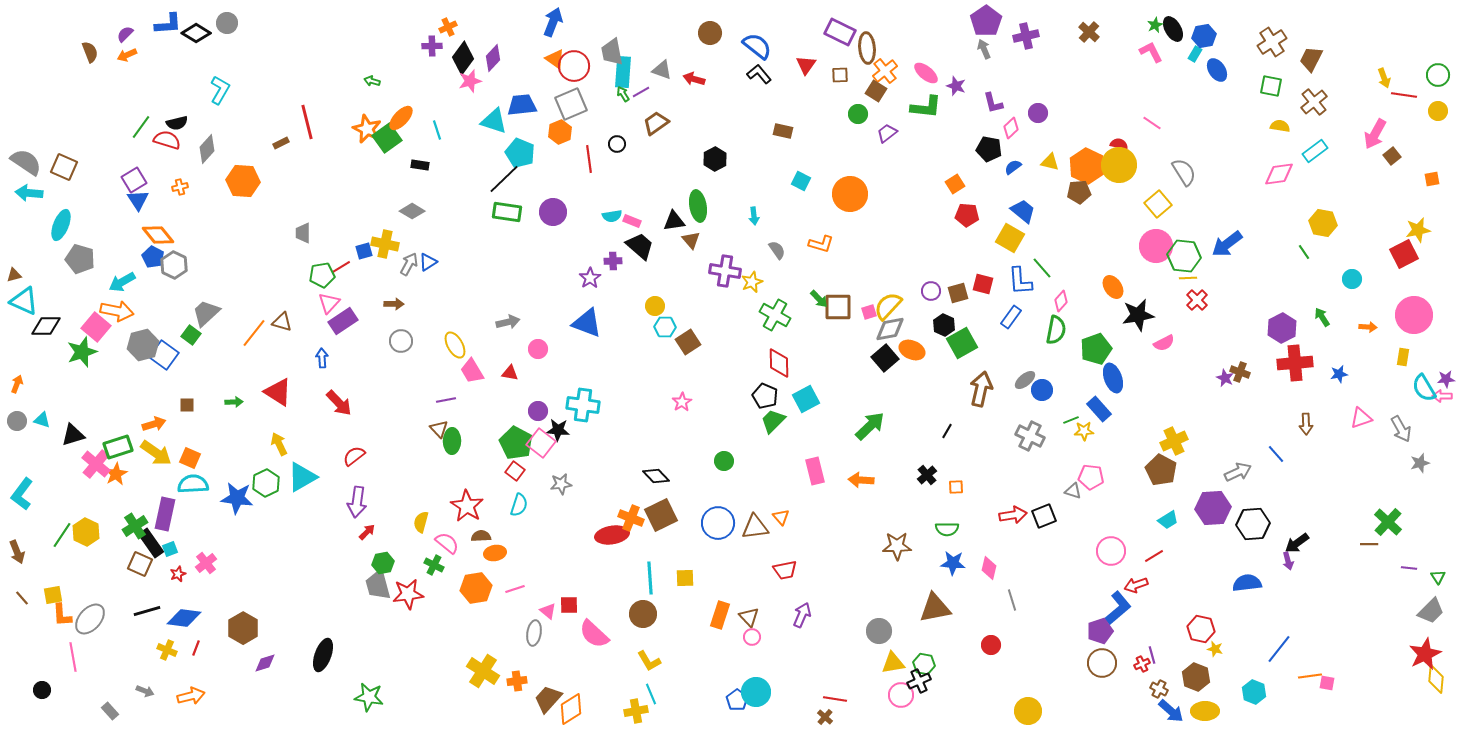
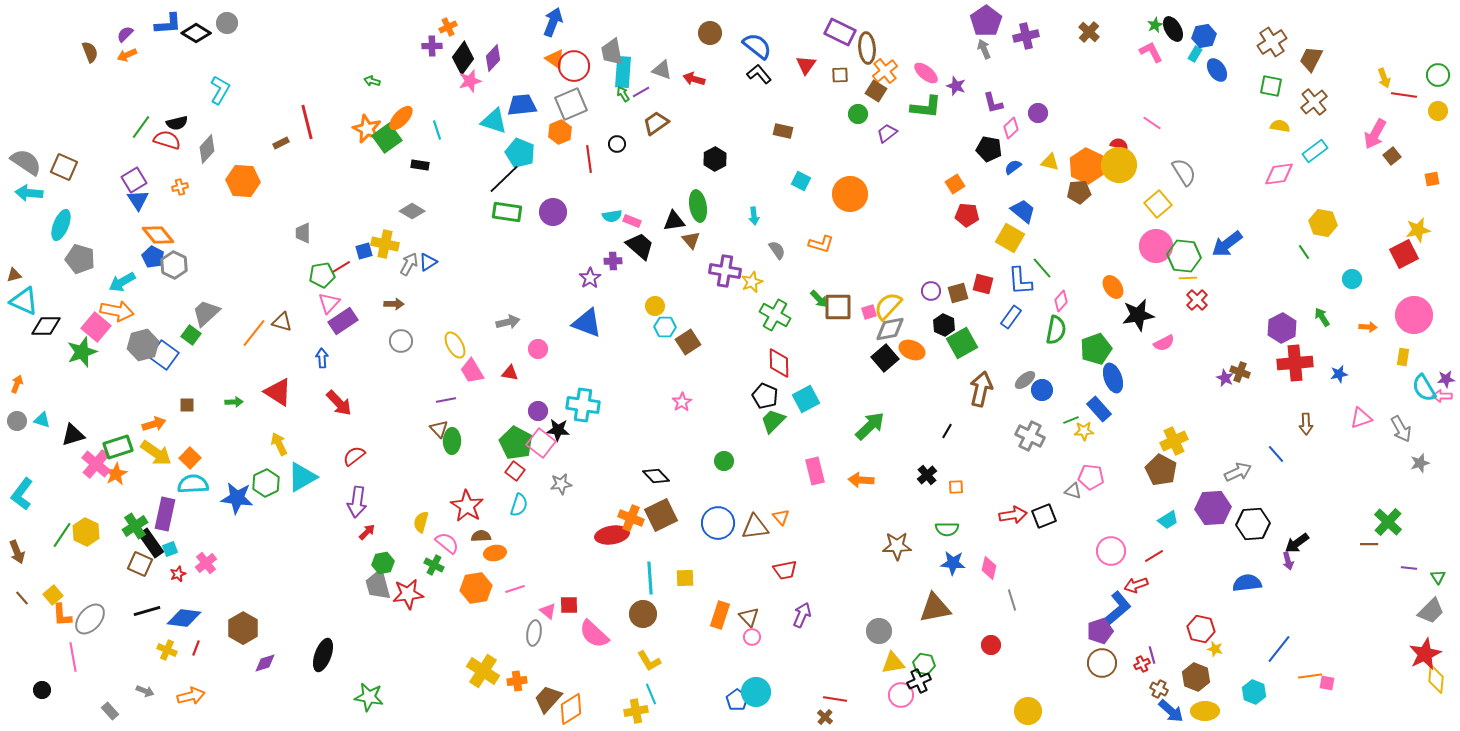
orange square at (190, 458): rotated 20 degrees clockwise
yellow square at (53, 595): rotated 30 degrees counterclockwise
